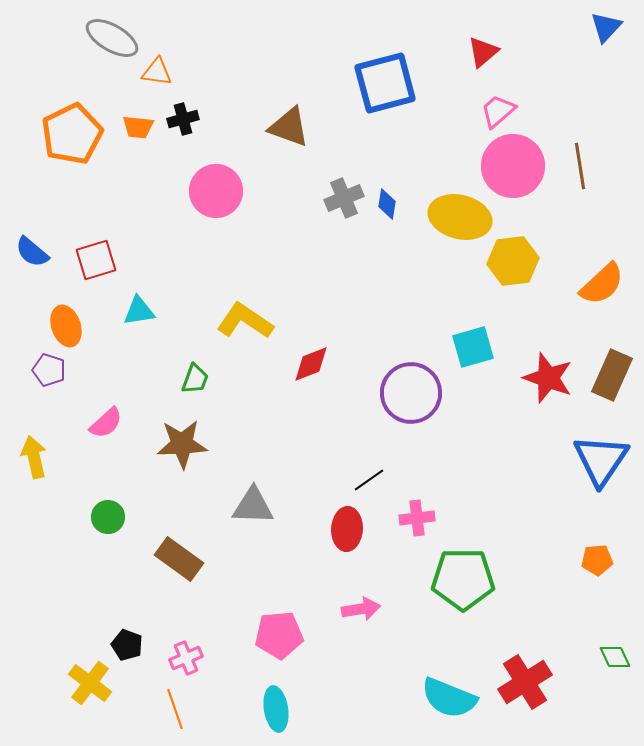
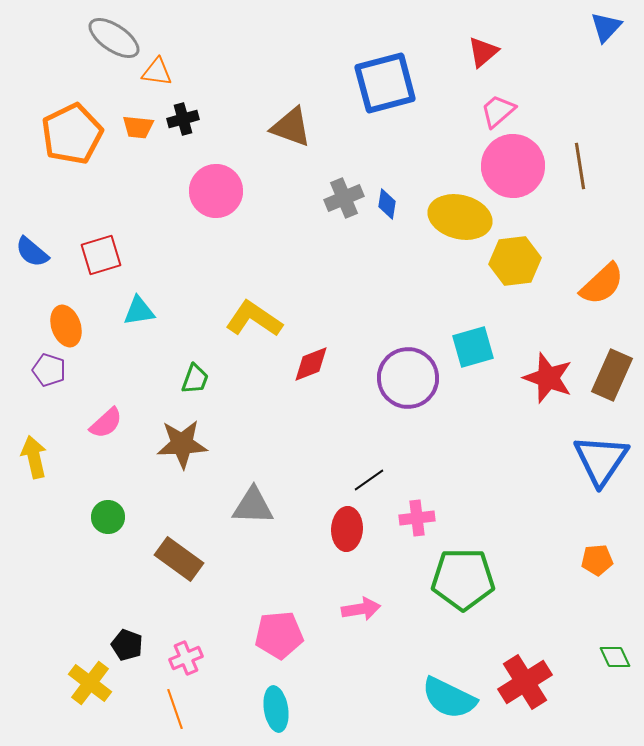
gray ellipse at (112, 38): moved 2 px right; rotated 4 degrees clockwise
brown triangle at (289, 127): moved 2 px right
red square at (96, 260): moved 5 px right, 5 px up
yellow hexagon at (513, 261): moved 2 px right
yellow L-shape at (245, 321): moved 9 px right, 2 px up
purple circle at (411, 393): moved 3 px left, 15 px up
cyan semicircle at (449, 698): rotated 4 degrees clockwise
